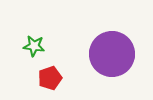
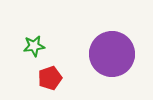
green star: rotated 15 degrees counterclockwise
